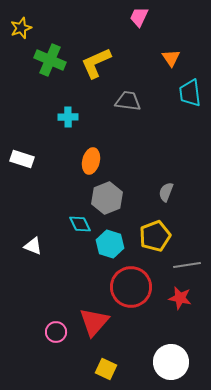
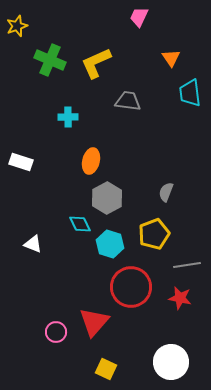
yellow star: moved 4 px left, 2 px up
white rectangle: moved 1 px left, 3 px down
gray hexagon: rotated 8 degrees counterclockwise
yellow pentagon: moved 1 px left, 2 px up
white triangle: moved 2 px up
